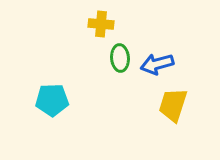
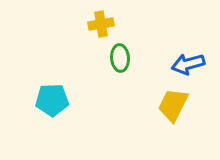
yellow cross: rotated 15 degrees counterclockwise
blue arrow: moved 31 px right
yellow trapezoid: rotated 9 degrees clockwise
